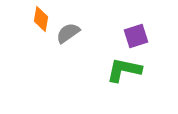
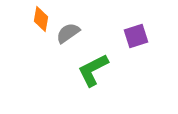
green L-shape: moved 31 px left; rotated 39 degrees counterclockwise
